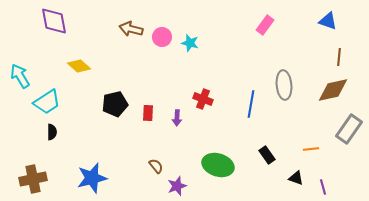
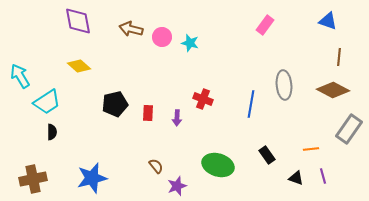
purple diamond: moved 24 px right
brown diamond: rotated 40 degrees clockwise
purple line: moved 11 px up
